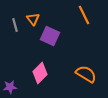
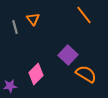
orange line: rotated 12 degrees counterclockwise
gray line: moved 2 px down
purple square: moved 18 px right, 19 px down; rotated 18 degrees clockwise
pink diamond: moved 4 px left, 1 px down
purple star: moved 1 px up
